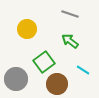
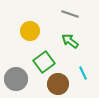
yellow circle: moved 3 px right, 2 px down
cyan line: moved 3 px down; rotated 32 degrees clockwise
brown circle: moved 1 px right
